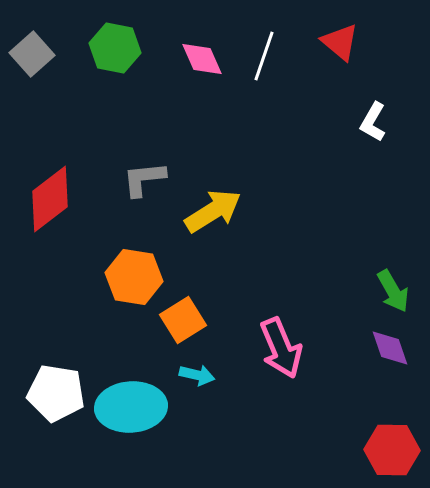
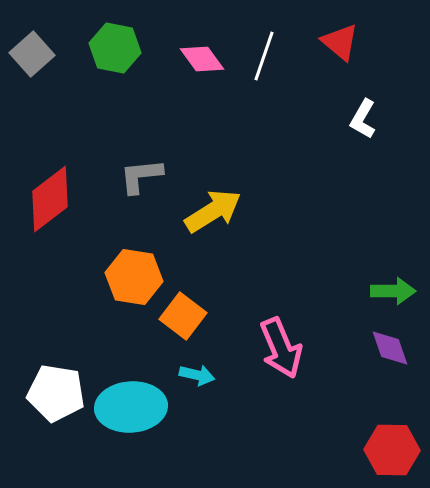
pink diamond: rotated 12 degrees counterclockwise
white L-shape: moved 10 px left, 3 px up
gray L-shape: moved 3 px left, 3 px up
green arrow: rotated 60 degrees counterclockwise
orange square: moved 4 px up; rotated 21 degrees counterclockwise
